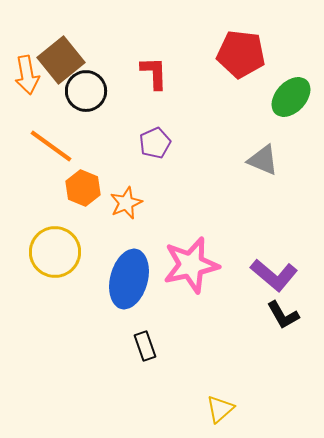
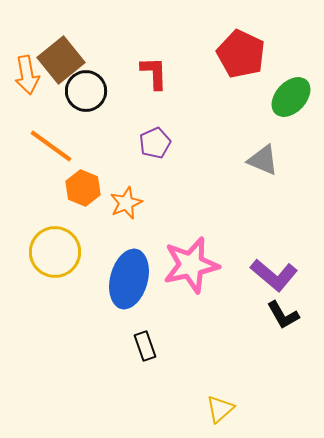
red pentagon: rotated 18 degrees clockwise
